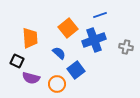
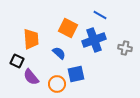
blue line: rotated 48 degrees clockwise
orange square: rotated 24 degrees counterclockwise
orange trapezoid: moved 1 px right, 1 px down
gray cross: moved 1 px left, 1 px down
blue square: moved 4 px down; rotated 24 degrees clockwise
purple semicircle: moved 1 px up; rotated 36 degrees clockwise
